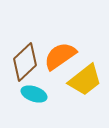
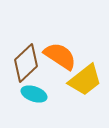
orange semicircle: rotated 68 degrees clockwise
brown diamond: moved 1 px right, 1 px down
